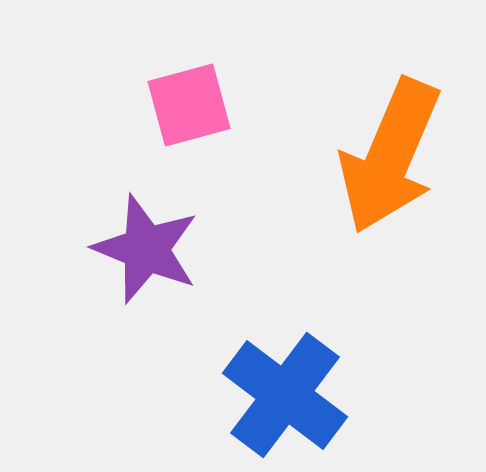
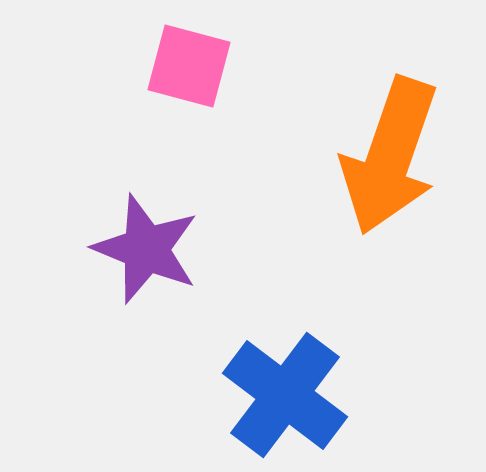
pink square: moved 39 px up; rotated 30 degrees clockwise
orange arrow: rotated 4 degrees counterclockwise
